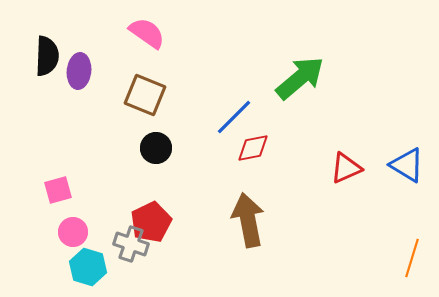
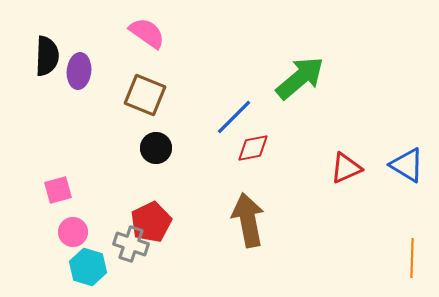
orange line: rotated 15 degrees counterclockwise
